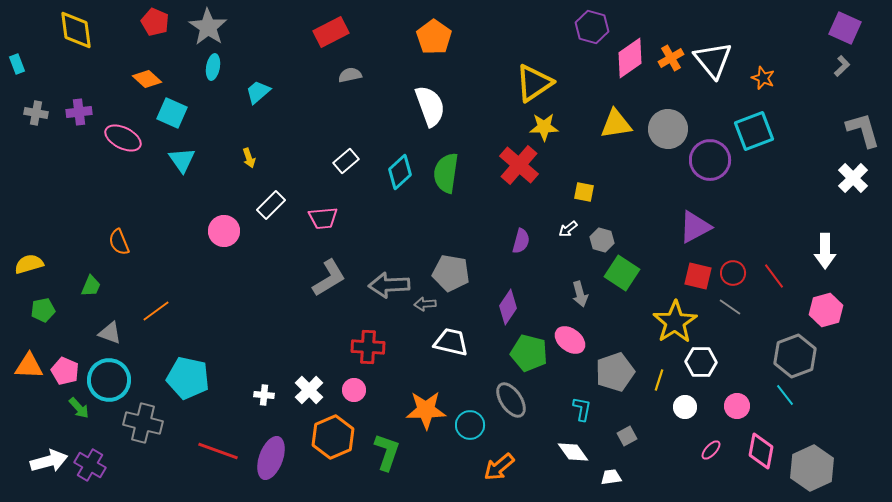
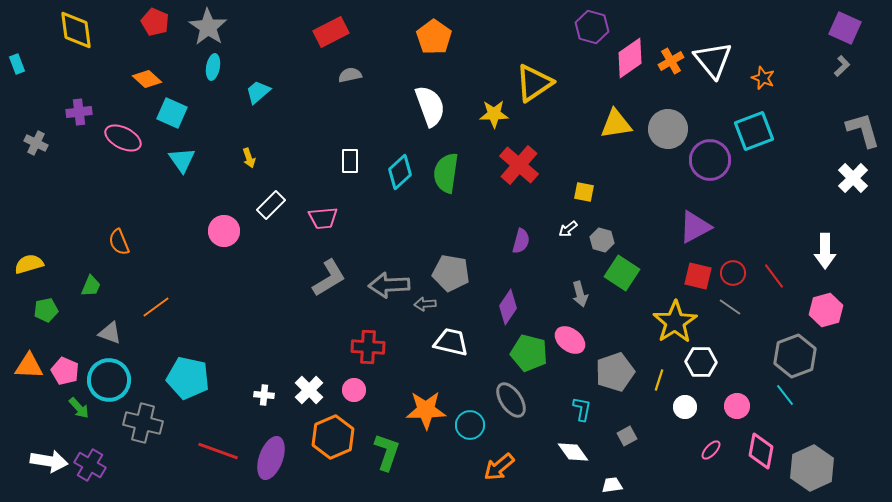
orange cross at (671, 58): moved 3 px down
gray cross at (36, 113): moved 30 px down; rotated 15 degrees clockwise
yellow star at (544, 127): moved 50 px left, 13 px up
white rectangle at (346, 161): moved 4 px right; rotated 50 degrees counterclockwise
green pentagon at (43, 310): moved 3 px right
orange line at (156, 311): moved 4 px up
white arrow at (49, 461): rotated 24 degrees clockwise
white trapezoid at (611, 477): moved 1 px right, 8 px down
